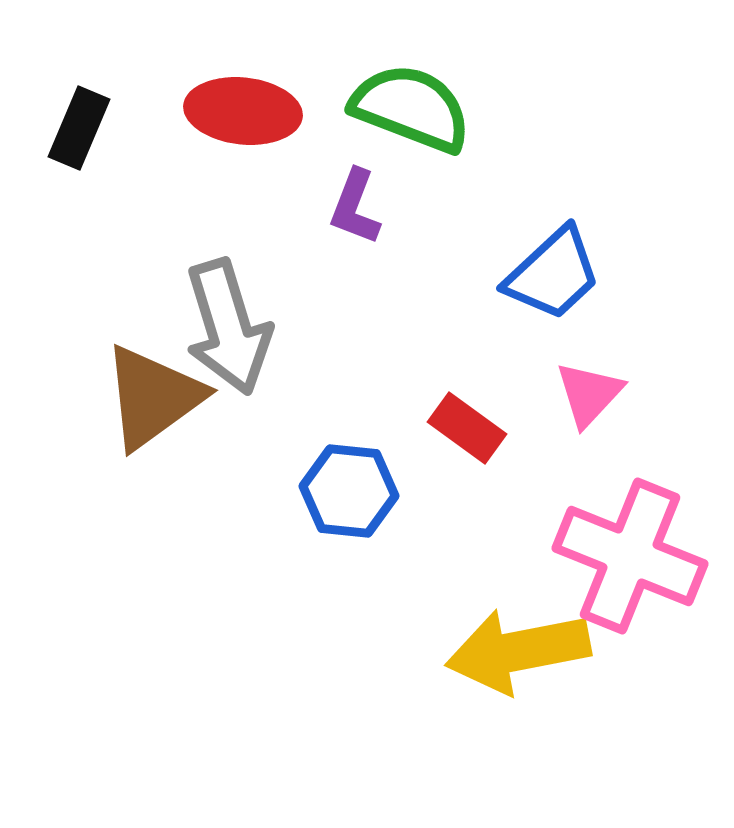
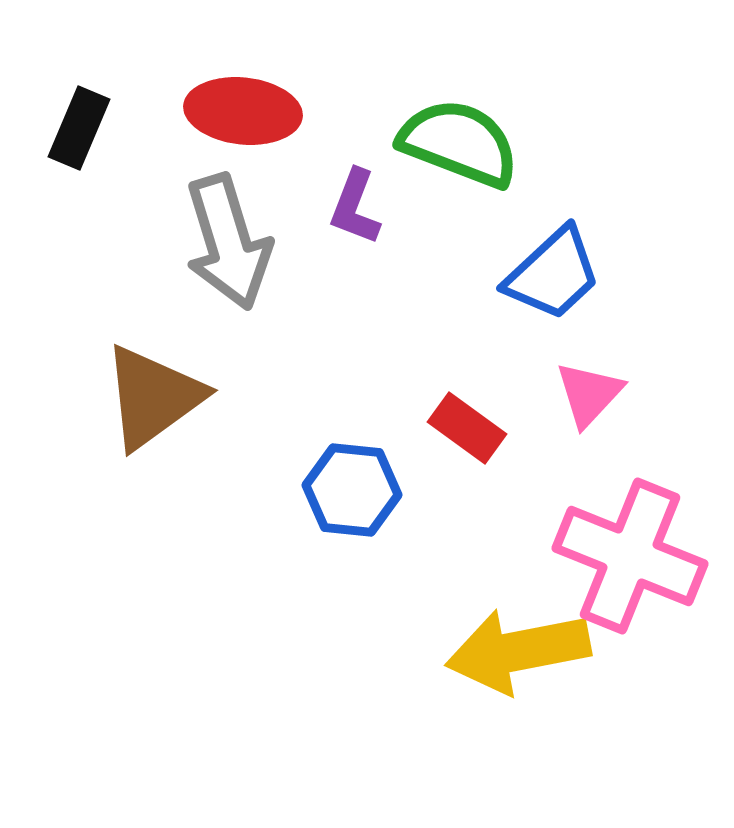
green semicircle: moved 48 px right, 35 px down
gray arrow: moved 85 px up
blue hexagon: moved 3 px right, 1 px up
